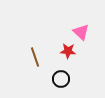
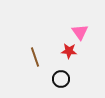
pink triangle: moved 1 px left; rotated 12 degrees clockwise
red star: moved 1 px right
